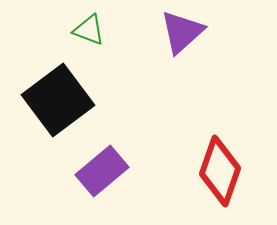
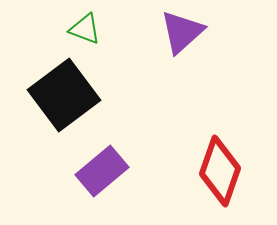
green triangle: moved 4 px left, 1 px up
black square: moved 6 px right, 5 px up
